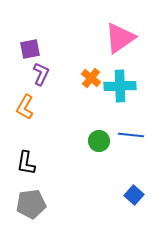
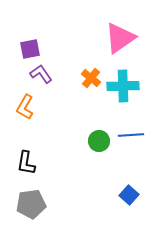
purple L-shape: rotated 60 degrees counterclockwise
cyan cross: moved 3 px right
blue line: rotated 10 degrees counterclockwise
blue square: moved 5 px left
